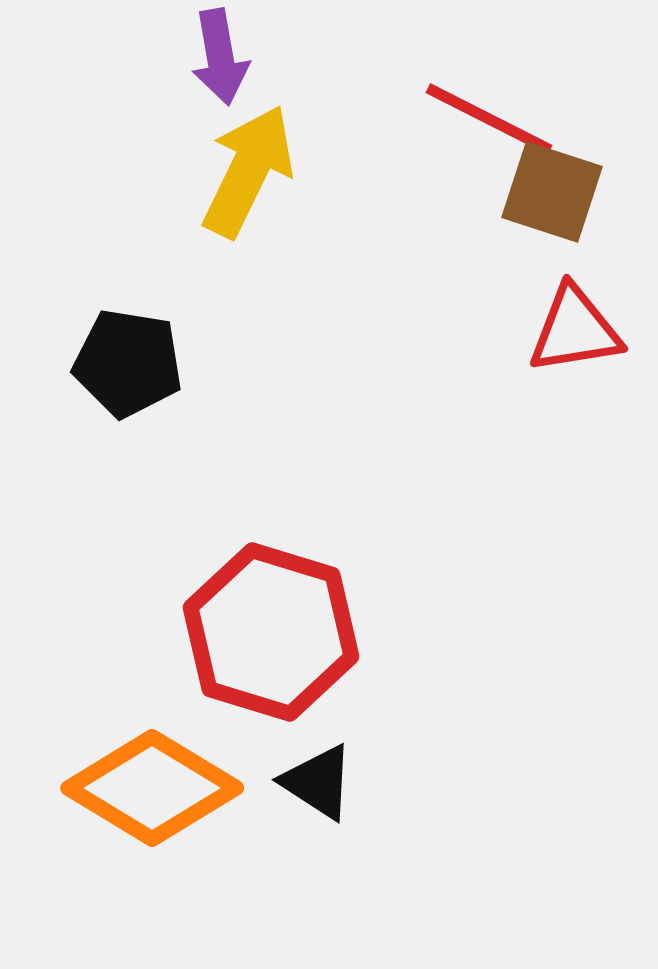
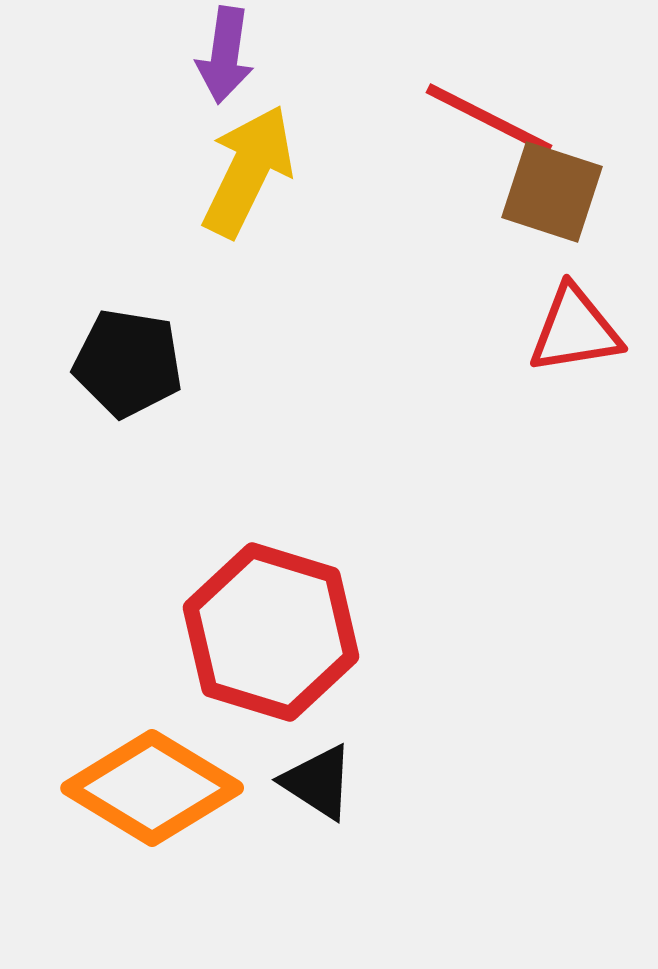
purple arrow: moved 5 px right, 2 px up; rotated 18 degrees clockwise
